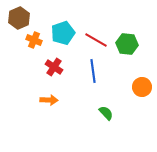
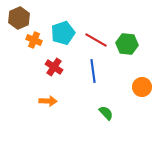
orange arrow: moved 1 px left, 1 px down
